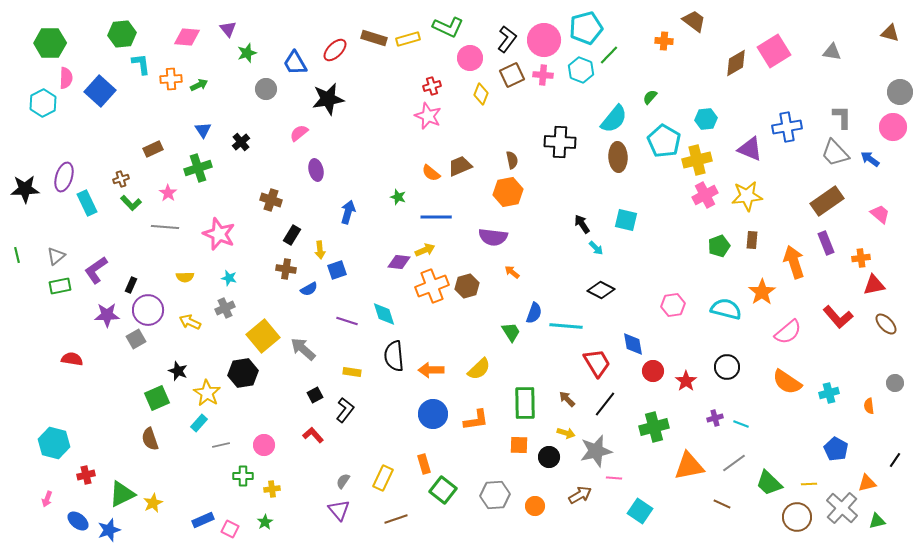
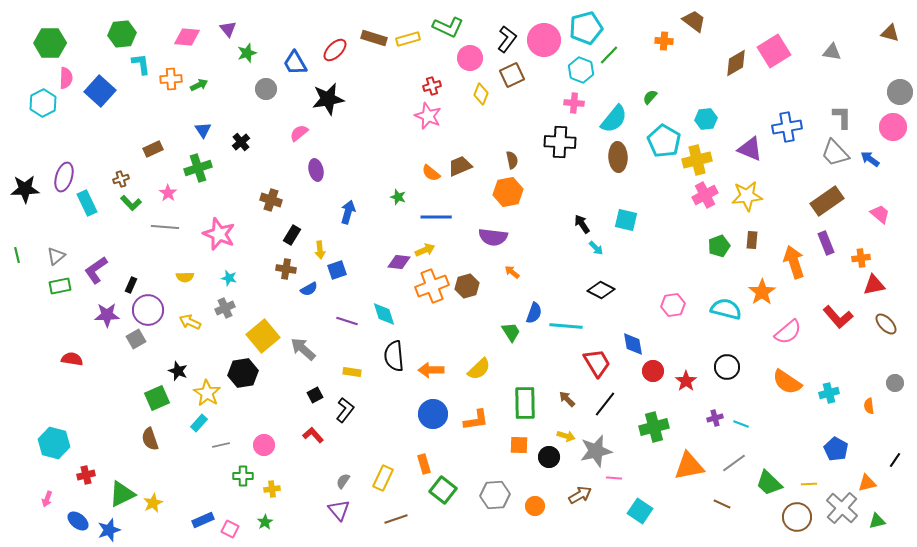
pink cross at (543, 75): moved 31 px right, 28 px down
yellow arrow at (566, 433): moved 3 px down
